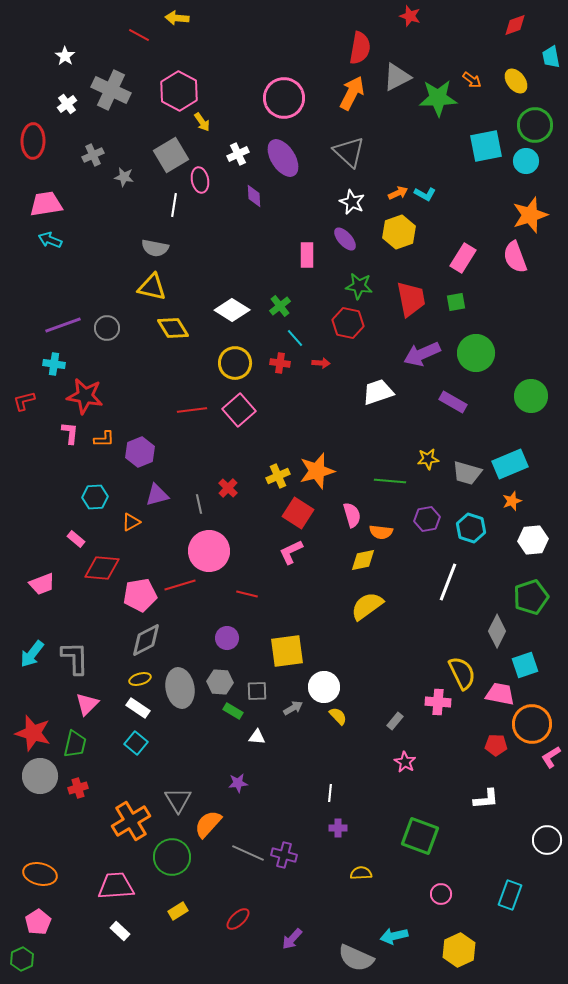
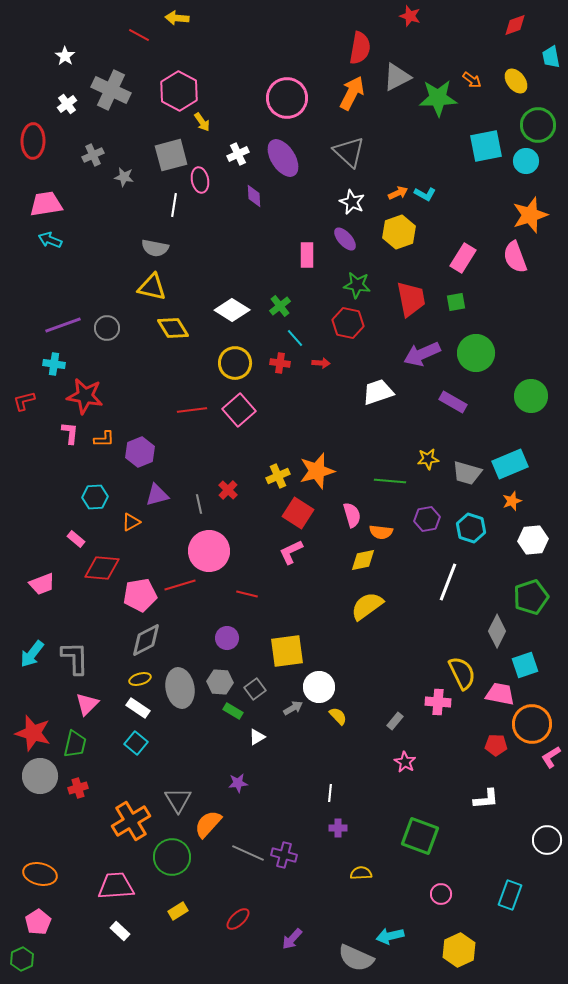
pink circle at (284, 98): moved 3 px right
green circle at (535, 125): moved 3 px right
gray square at (171, 155): rotated 16 degrees clockwise
green star at (359, 286): moved 2 px left, 1 px up
red cross at (228, 488): moved 2 px down
white circle at (324, 687): moved 5 px left
gray square at (257, 691): moved 2 px left, 2 px up; rotated 35 degrees counterclockwise
white triangle at (257, 737): rotated 36 degrees counterclockwise
cyan arrow at (394, 936): moved 4 px left
